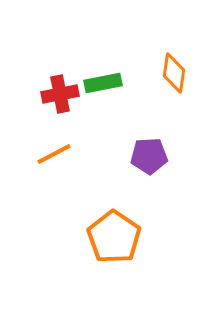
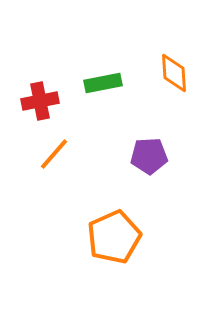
orange diamond: rotated 12 degrees counterclockwise
red cross: moved 20 px left, 7 px down
orange line: rotated 21 degrees counterclockwise
orange pentagon: rotated 14 degrees clockwise
